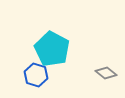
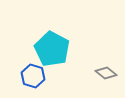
blue hexagon: moved 3 px left, 1 px down
